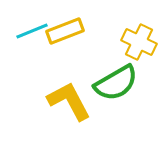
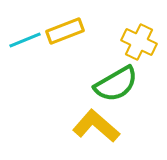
cyan line: moved 7 px left, 9 px down
green semicircle: moved 1 px down
yellow L-shape: moved 27 px right, 25 px down; rotated 21 degrees counterclockwise
